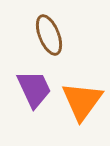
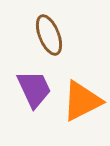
orange triangle: rotated 27 degrees clockwise
